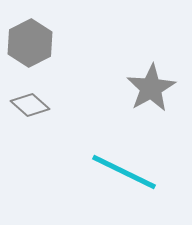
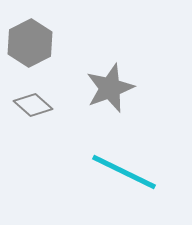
gray star: moved 41 px left; rotated 9 degrees clockwise
gray diamond: moved 3 px right
